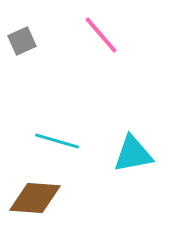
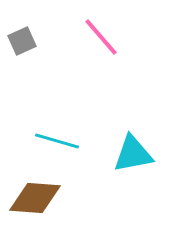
pink line: moved 2 px down
